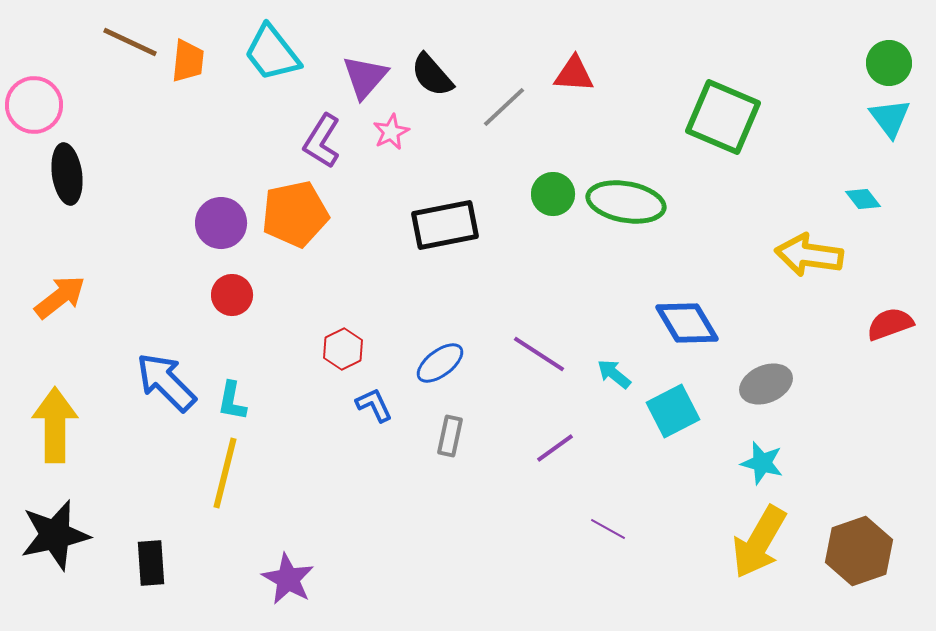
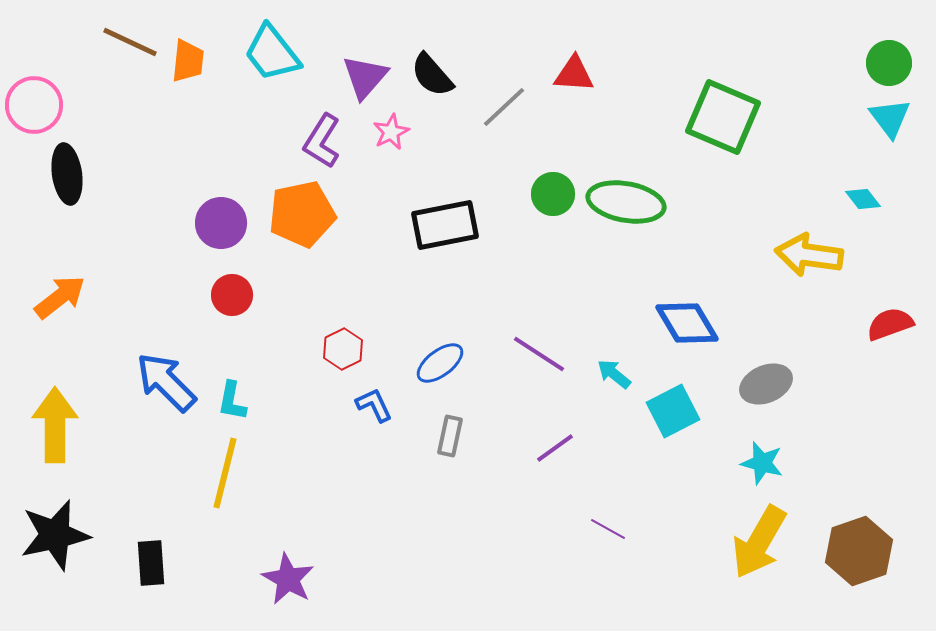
orange pentagon at (295, 214): moved 7 px right
